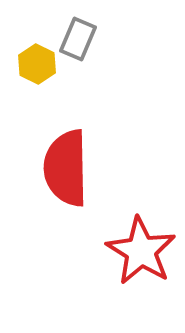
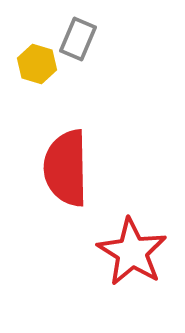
yellow hexagon: rotated 9 degrees counterclockwise
red star: moved 9 px left, 1 px down
